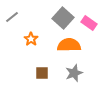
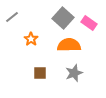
brown square: moved 2 px left
